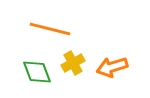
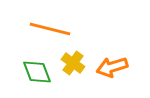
yellow cross: rotated 25 degrees counterclockwise
